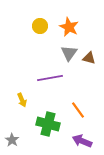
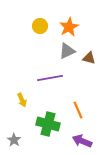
orange star: rotated 18 degrees clockwise
gray triangle: moved 2 px left, 2 px up; rotated 30 degrees clockwise
orange line: rotated 12 degrees clockwise
gray star: moved 2 px right
